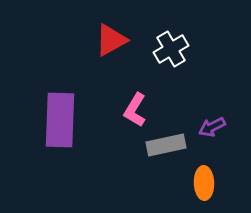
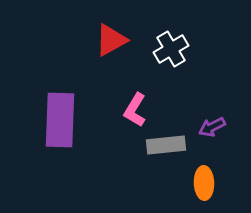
gray rectangle: rotated 6 degrees clockwise
